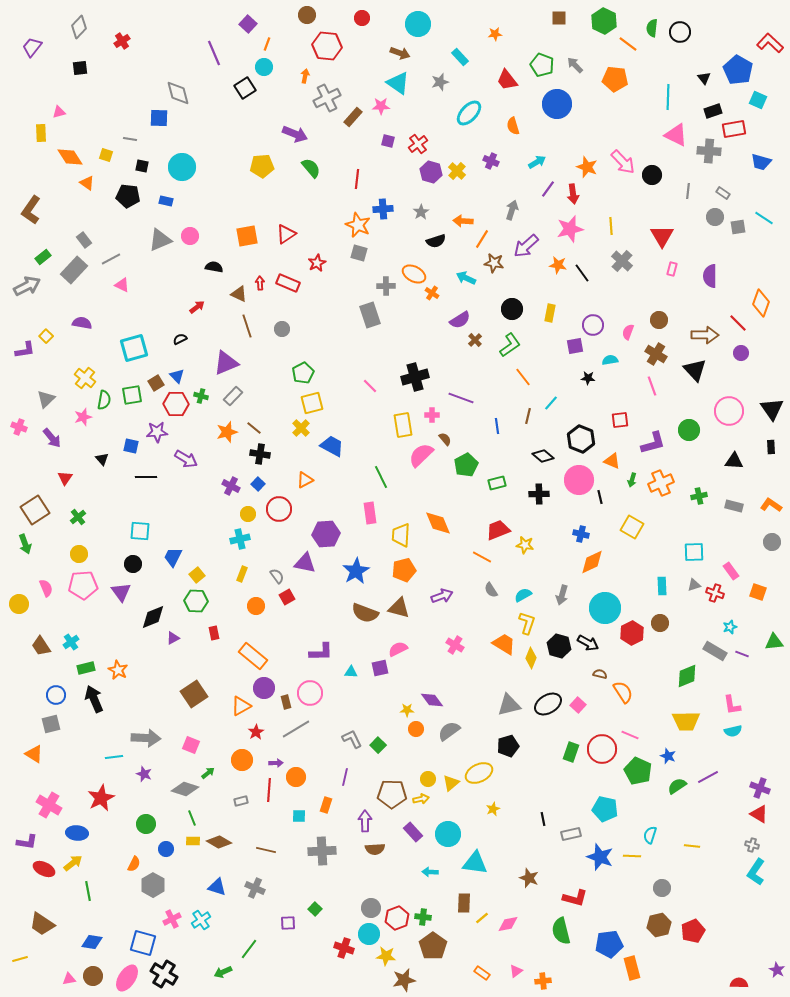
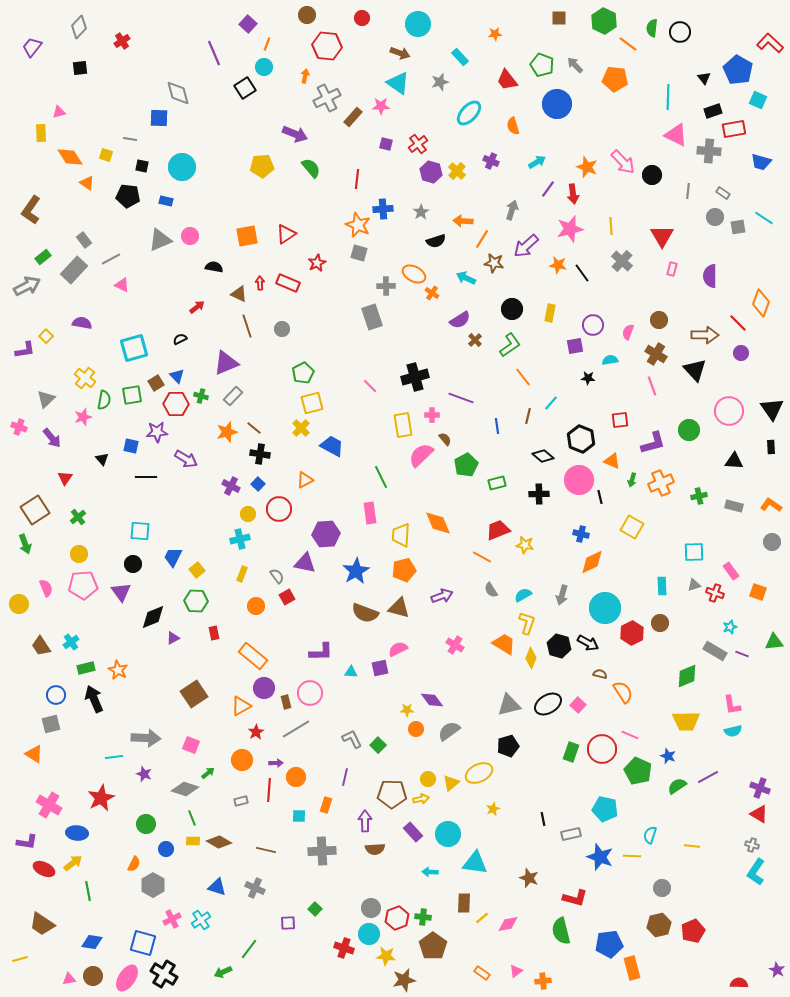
purple square at (388, 141): moved 2 px left, 3 px down
gray rectangle at (370, 315): moved 2 px right, 2 px down
yellow square at (197, 575): moved 5 px up
